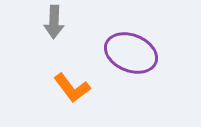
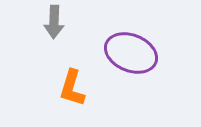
orange L-shape: rotated 54 degrees clockwise
